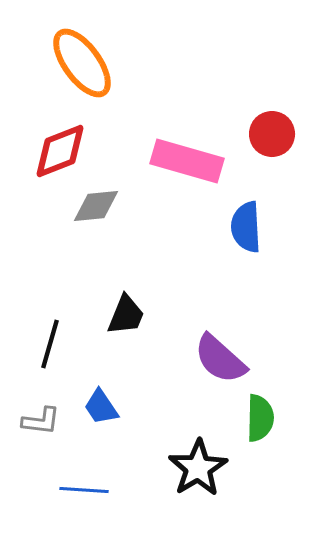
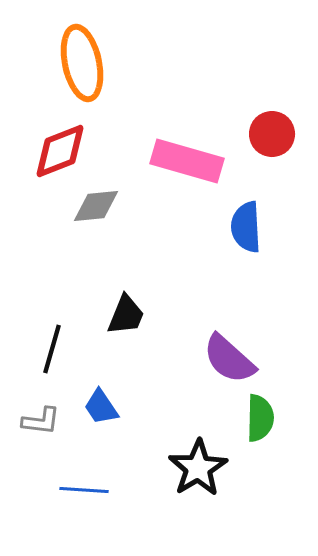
orange ellipse: rotated 24 degrees clockwise
black line: moved 2 px right, 5 px down
purple semicircle: moved 9 px right
